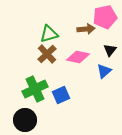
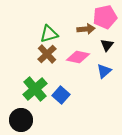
black triangle: moved 3 px left, 5 px up
green cross: rotated 15 degrees counterclockwise
blue square: rotated 24 degrees counterclockwise
black circle: moved 4 px left
